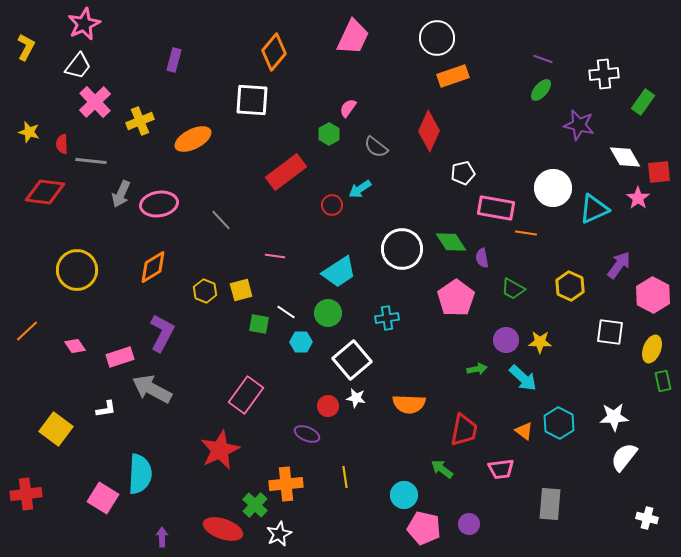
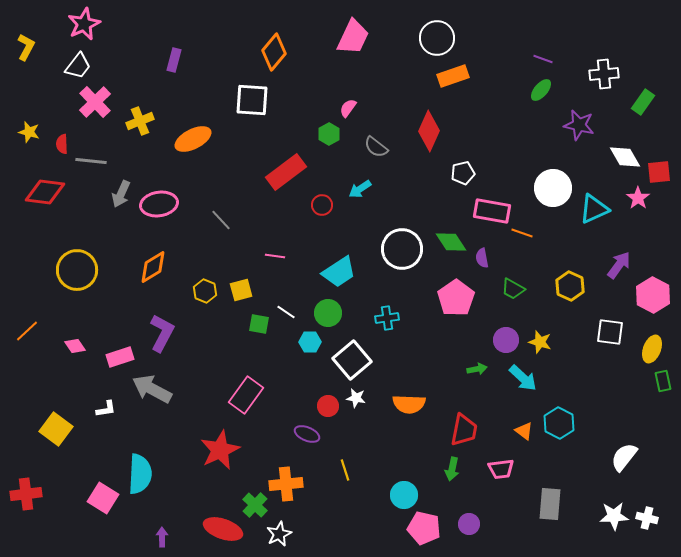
red circle at (332, 205): moved 10 px left
pink rectangle at (496, 208): moved 4 px left, 3 px down
orange line at (526, 233): moved 4 px left; rotated 10 degrees clockwise
cyan hexagon at (301, 342): moved 9 px right
yellow star at (540, 342): rotated 15 degrees clockwise
white star at (614, 417): moved 99 px down
green arrow at (442, 469): moved 10 px right; rotated 115 degrees counterclockwise
yellow line at (345, 477): moved 7 px up; rotated 10 degrees counterclockwise
